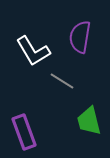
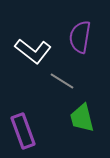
white L-shape: rotated 21 degrees counterclockwise
green trapezoid: moved 7 px left, 3 px up
purple rectangle: moved 1 px left, 1 px up
